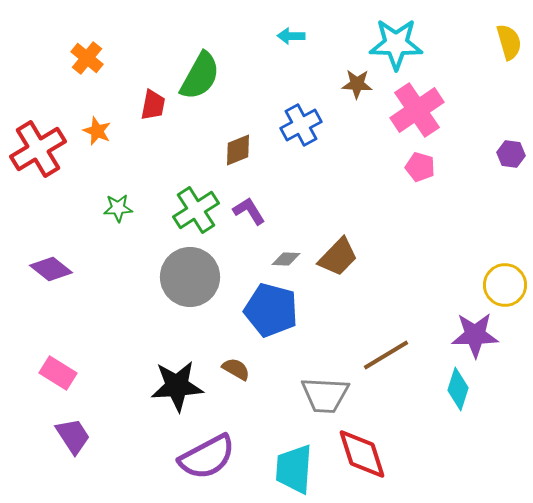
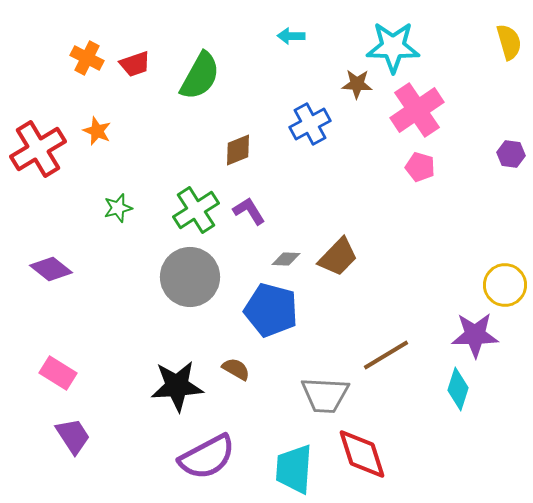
cyan star: moved 3 px left, 3 px down
orange cross: rotated 12 degrees counterclockwise
red trapezoid: moved 18 px left, 41 px up; rotated 60 degrees clockwise
blue cross: moved 9 px right, 1 px up
green star: rotated 12 degrees counterclockwise
